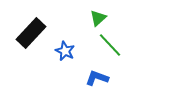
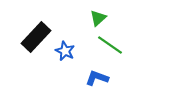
black rectangle: moved 5 px right, 4 px down
green line: rotated 12 degrees counterclockwise
